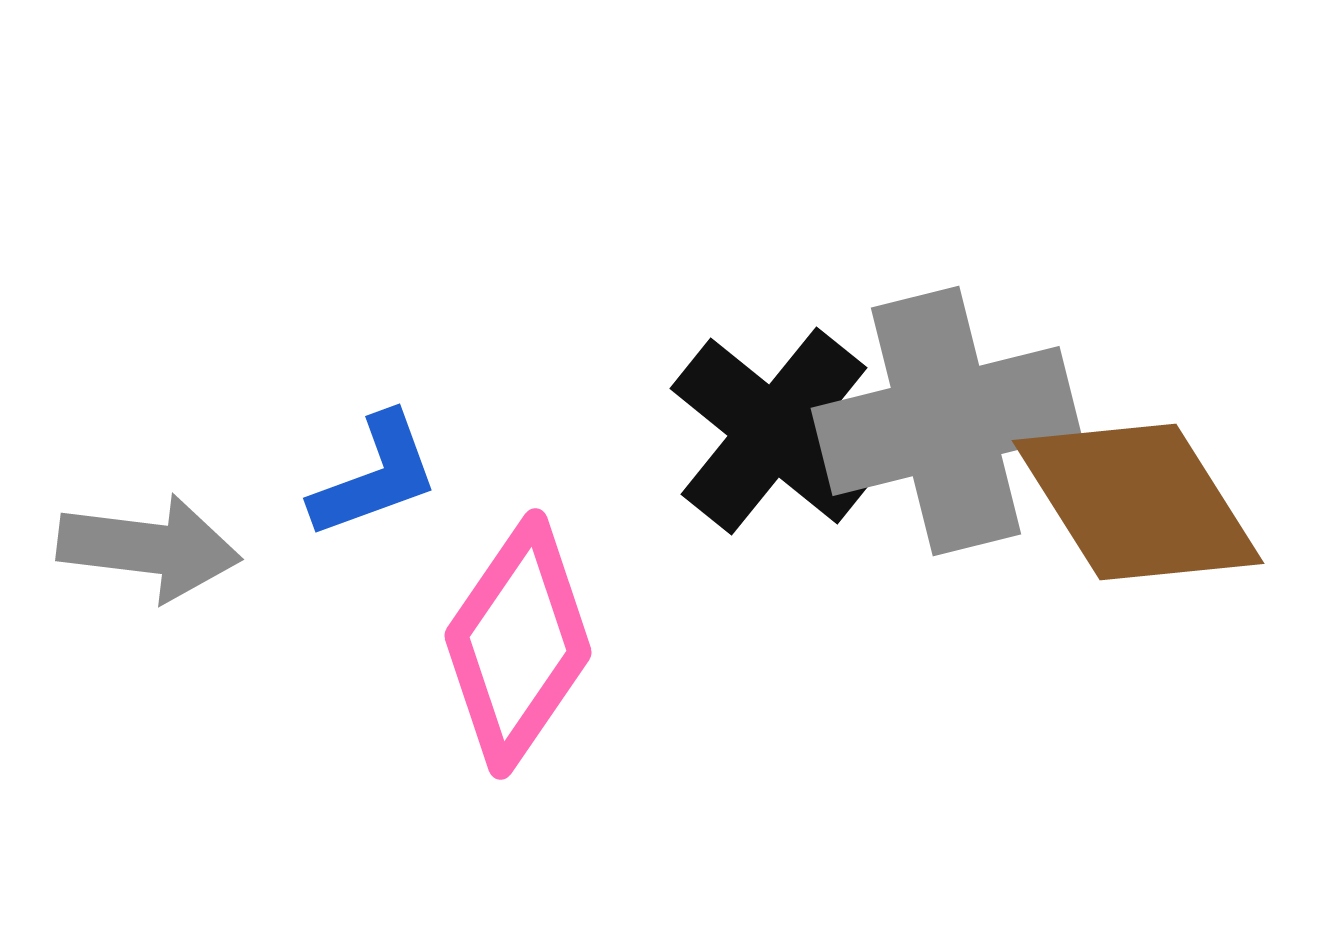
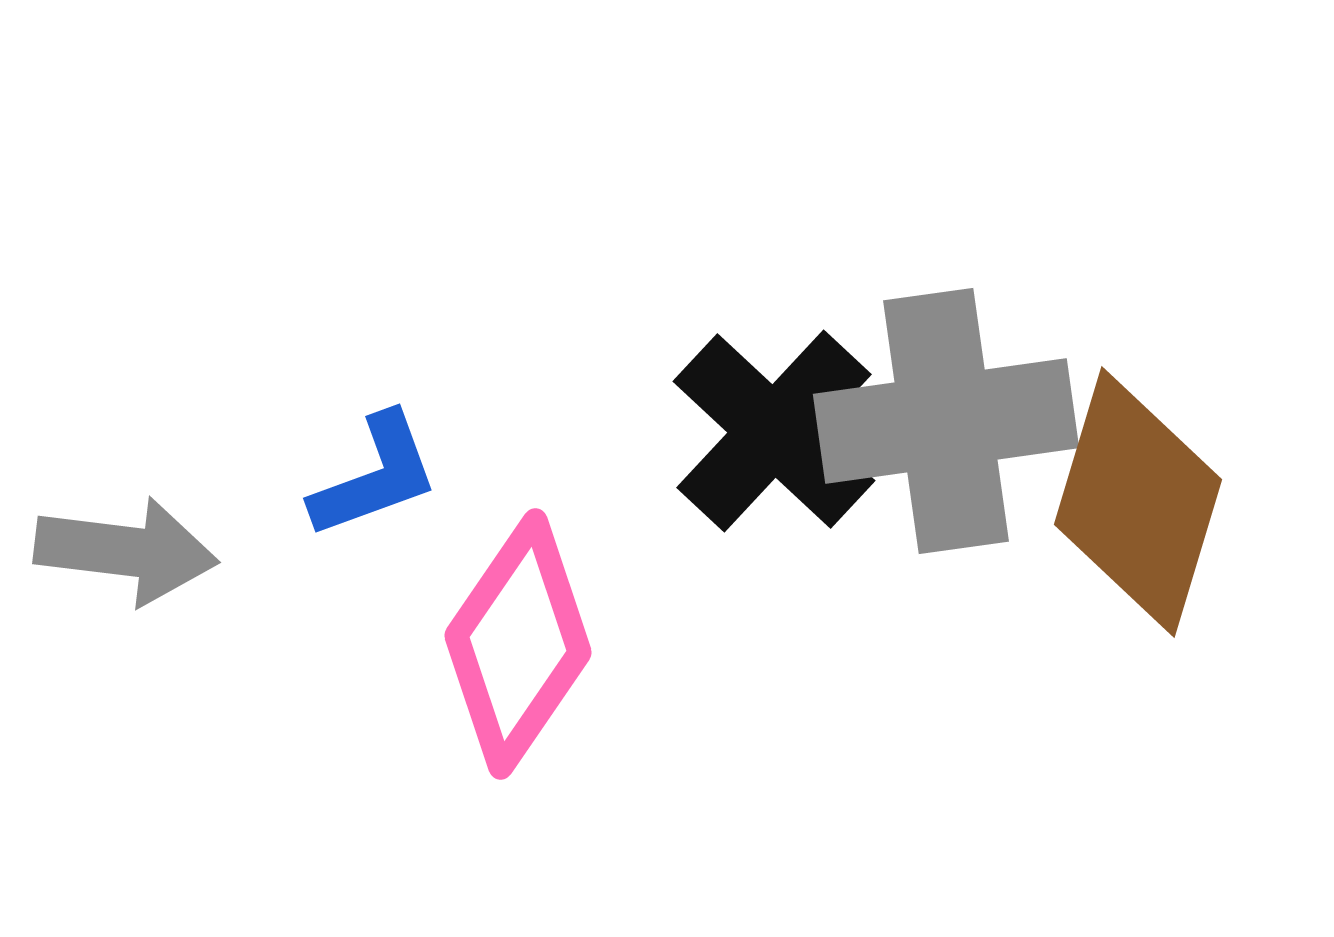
gray cross: rotated 6 degrees clockwise
black cross: rotated 4 degrees clockwise
brown diamond: rotated 49 degrees clockwise
gray arrow: moved 23 px left, 3 px down
